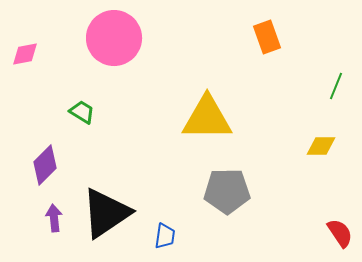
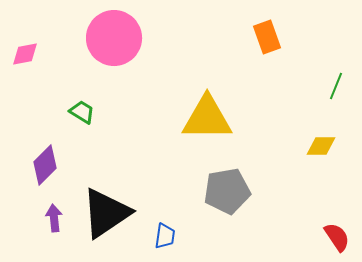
gray pentagon: rotated 9 degrees counterclockwise
red semicircle: moved 3 px left, 4 px down
